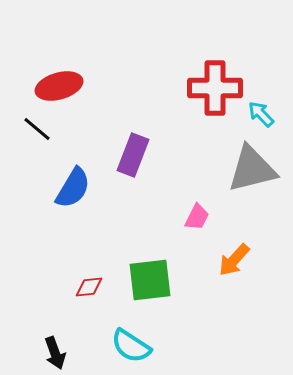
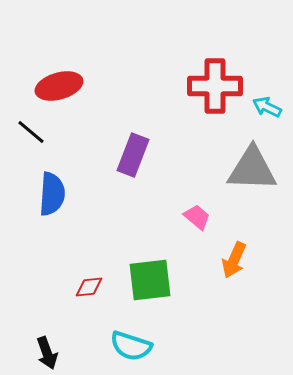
red cross: moved 2 px up
cyan arrow: moved 6 px right, 7 px up; rotated 20 degrees counterclockwise
black line: moved 6 px left, 3 px down
gray triangle: rotated 16 degrees clockwise
blue semicircle: moved 21 px left, 6 px down; rotated 27 degrees counterclockwise
pink trapezoid: rotated 76 degrees counterclockwise
orange arrow: rotated 18 degrees counterclockwise
cyan semicircle: rotated 15 degrees counterclockwise
black arrow: moved 8 px left
